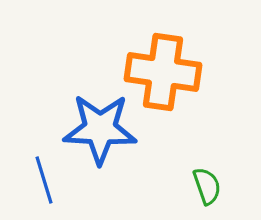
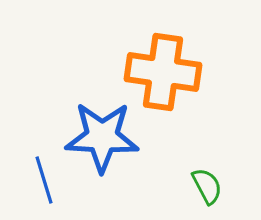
blue star: moved 2 px right, 8 px down
green semicircle: rotated 9 degrees counterclockwise
